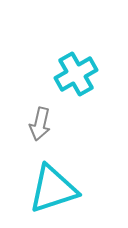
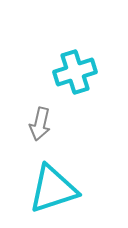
cyan cross: moved 1 px left, 2 px up; rotated 12 degrees clockwise
